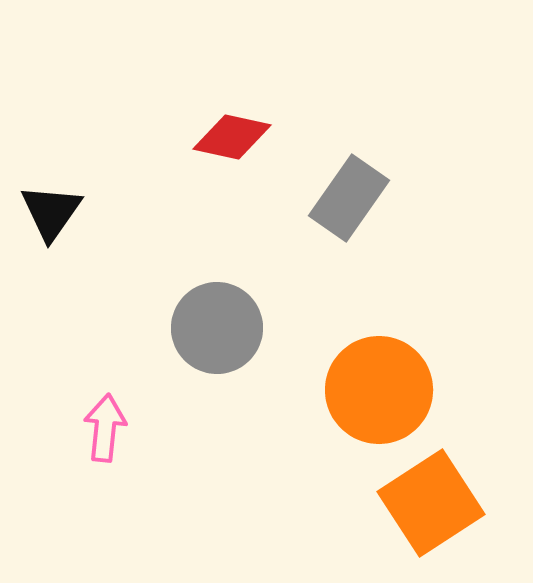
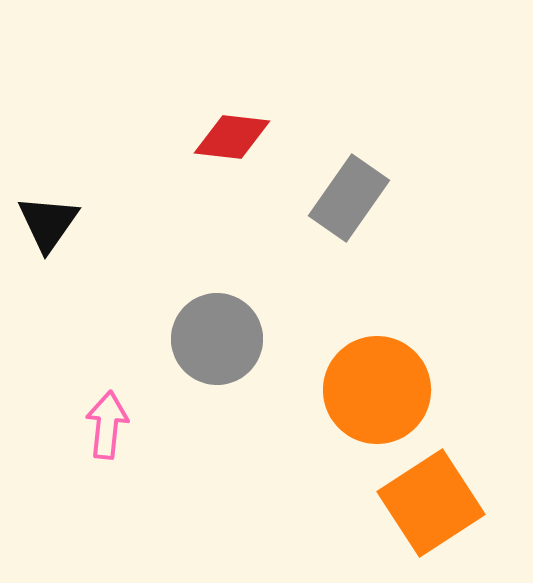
red diamond: rotated 6 degrees counterclockwise
black triangle: moved 3 px left, 11 px down
gray circle: moved 11 px down
orange circle: moved 2 px left
pink arrow: moved 2 px right, 3 px up
